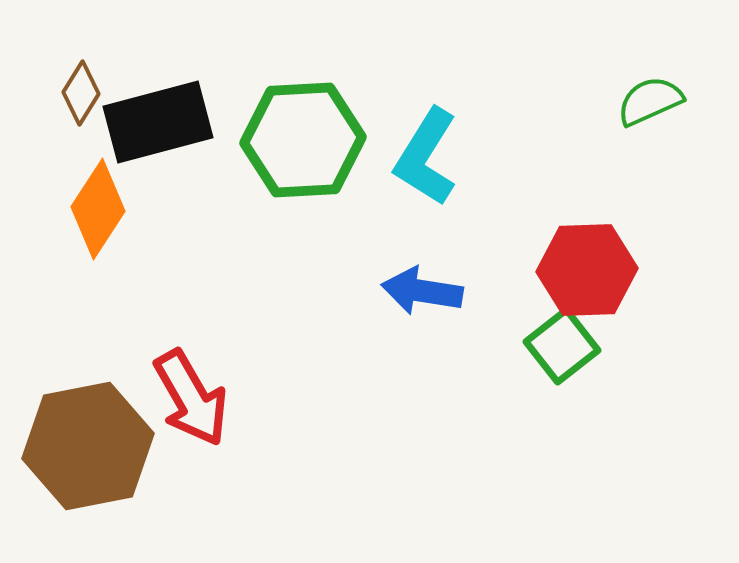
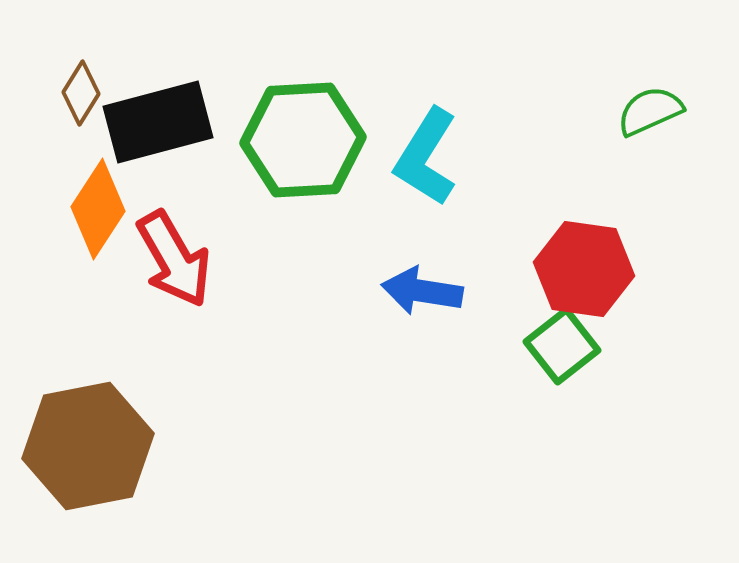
green semicircle: moved 10 px down
red hexagon: moved 3 px left, 1 px up; rotated 10 degrees clockwise
red arrow: moved 17 px left, 139 px up
